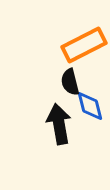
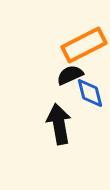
black semicircle: moved 7 px up; rotated 80 degrees clockwise
blue diamond: moved 13 px up
